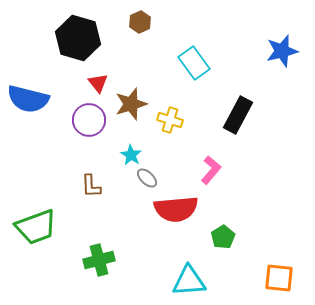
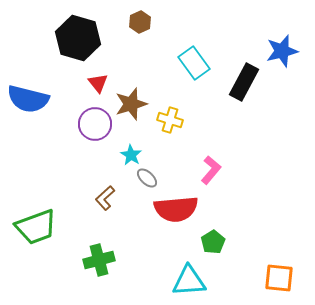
black rectangle: moved 6 px right, 33 px up
purple circle: moved 6 px right, 4 px down
brown L-shape: moved 14 px right, 12 px down; rotated 50 degrees clockwise
green pentagon: moved 10 px left, 5 px down
